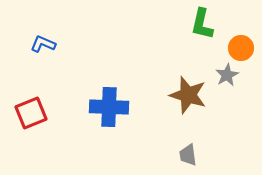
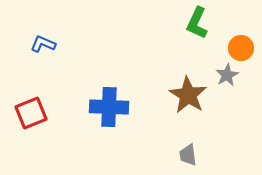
green L-shape: moved 5 px left, 1 px up; rotated 12 degrees clockwise
brown star: rotated 15 degrees clockwise
